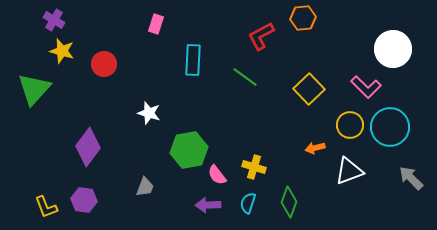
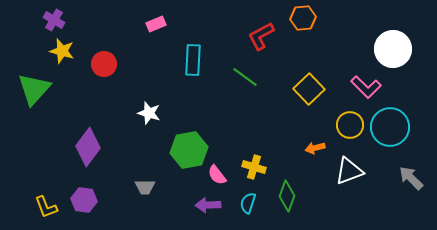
pink rectangle: rotated 48 degrees clockwise
gray trapezoid: rotated 70 degrees clockwise
green diamond: moved 2 px left, 6 px up
